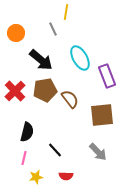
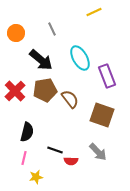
yellow line: moved 28 px right; rotated 56 degrees clockwise
gray line: moved 1 px left
brown square: rotated 25 degrees clockwise
black line: rotated 28 degrees counterclockwise
red semicircle: moved 5 px right, 15 px up
